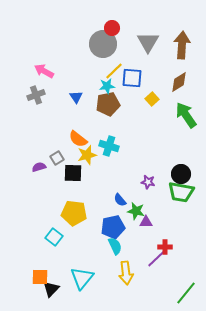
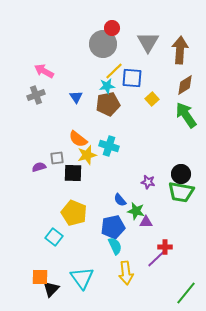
brown arrow: moved 2 px left, 5 px down
brown diamond: moved 6 px right, 3 px down
gray square: rotated 24 degrees clockwise
yellow pentagon: rotated 15 degrees clockwise
cyan triangle: rotated 15 degrees counterclockwise
